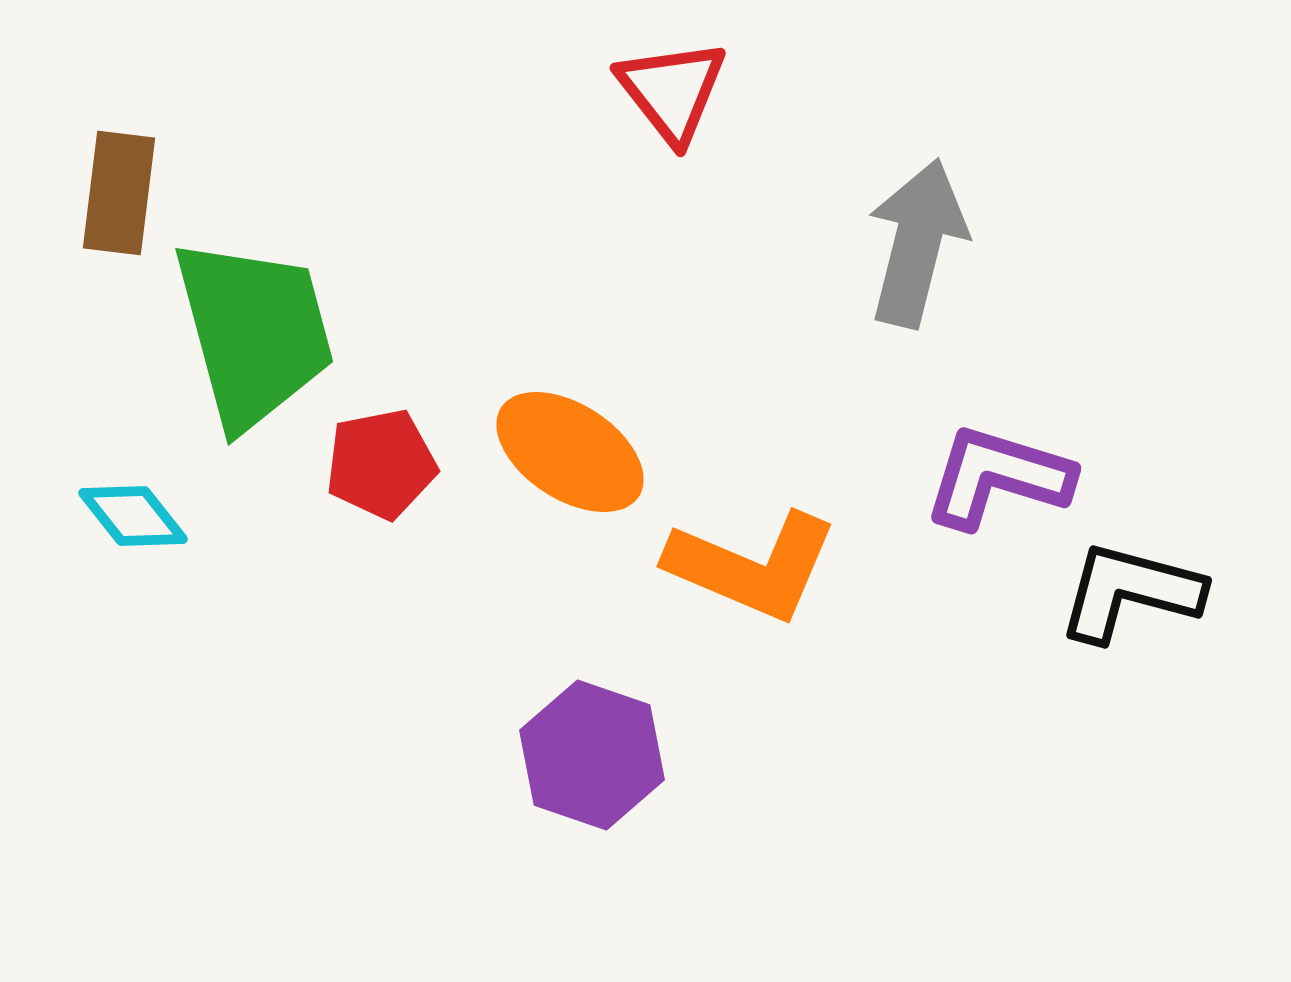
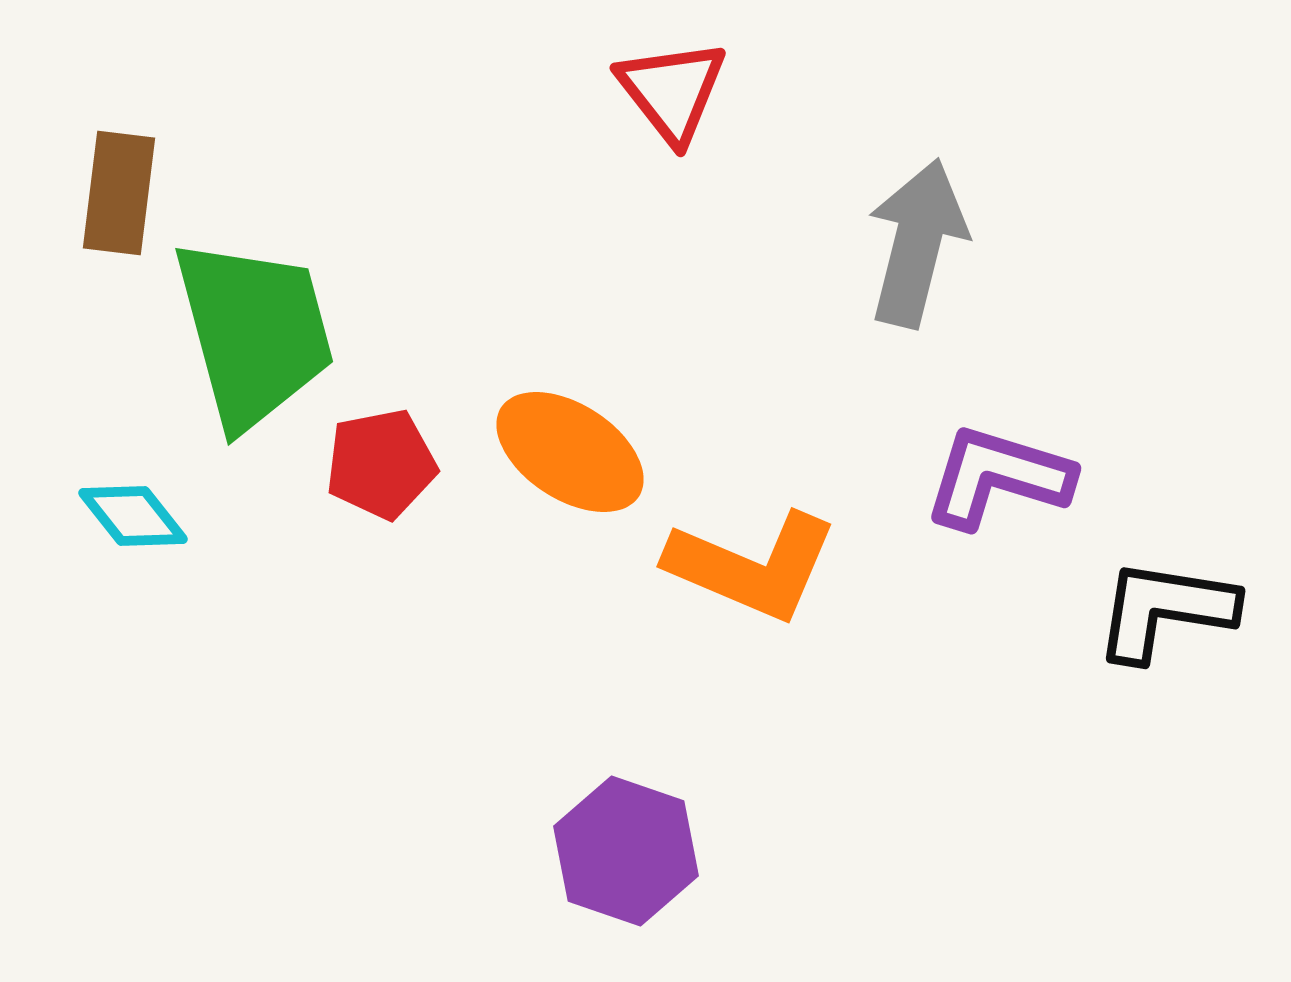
black L-shape: moved 35 px right, 18 px down; rotated 6 degrees counterclockwise
purple hexagon: moved 34 px right, 96 px down
